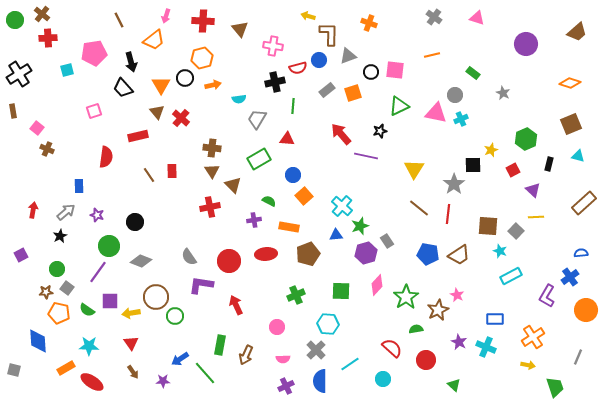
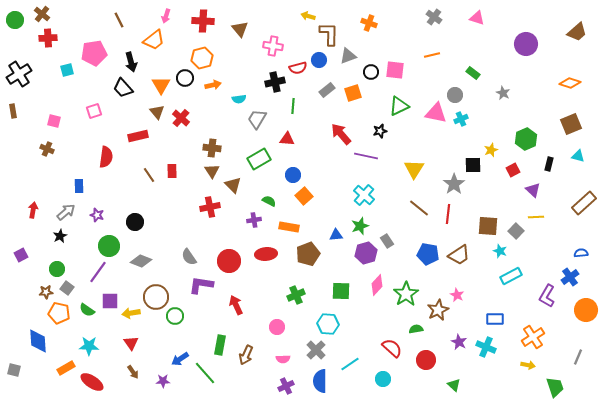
pink square at (37, 128): moved 17 px right, 7 px up; rotated 24 degrees counterclockwise
cyan cross at (342, 206): moved 22 px right, 11 px up
green star at (406, 297): moved 3 px up
